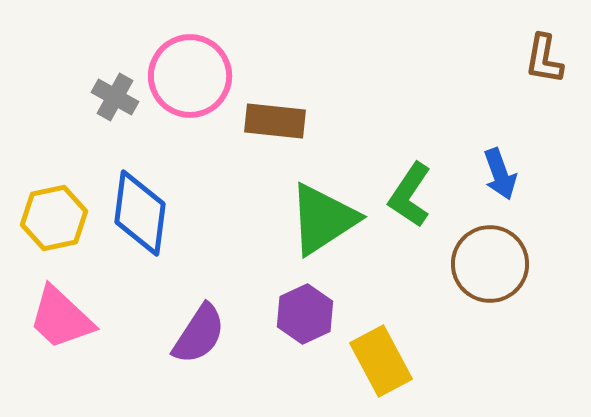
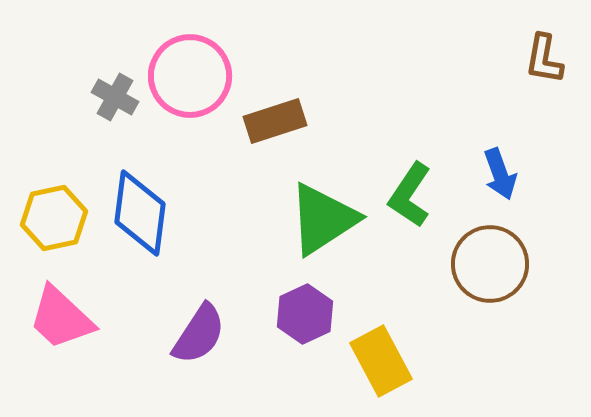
brown rectangle: rotated 24 degrees counterclockwise
